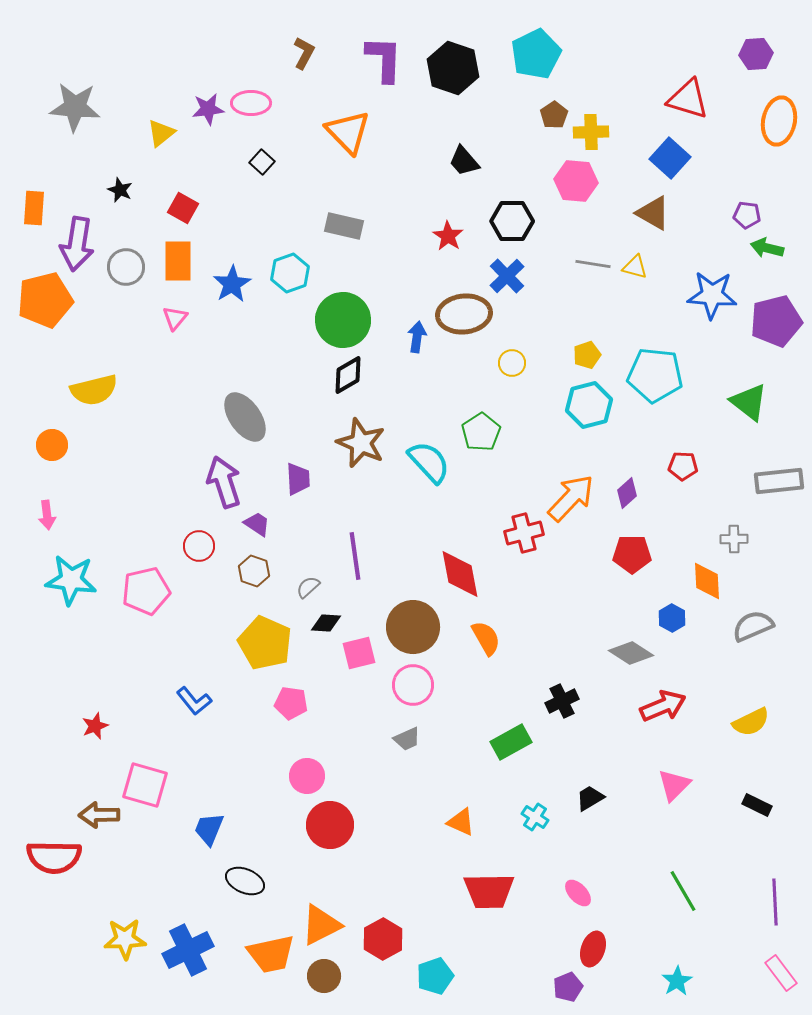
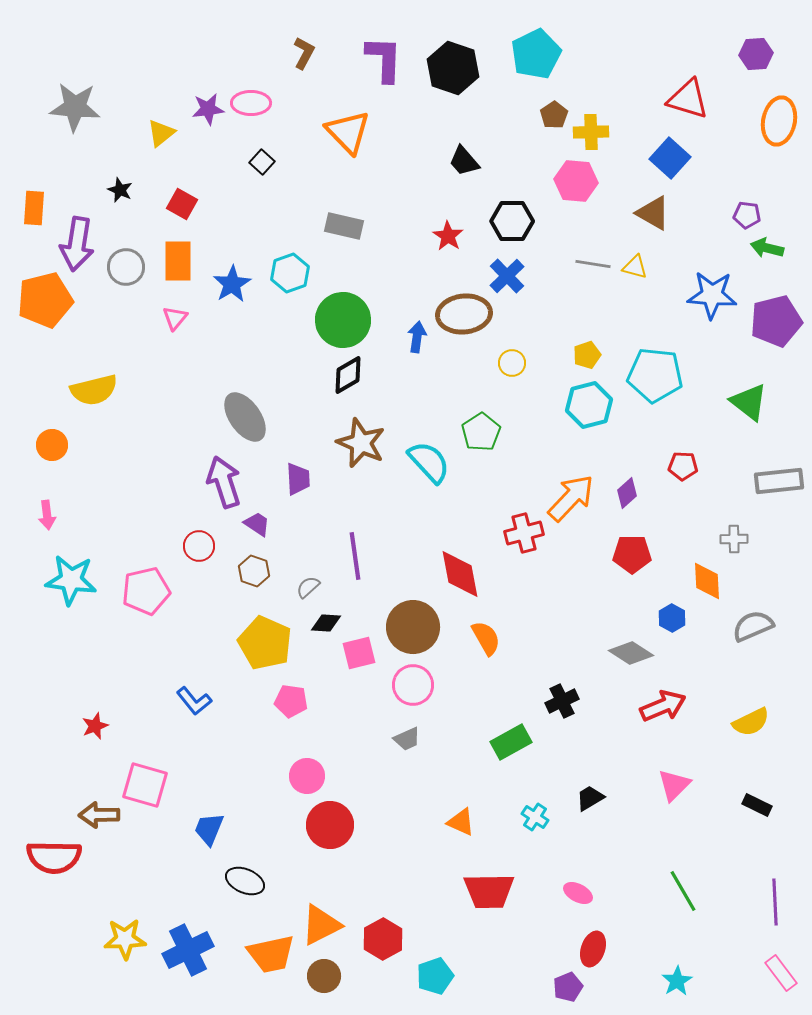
red square at (183, 208): moved 1 px left, 4 px up
pink pentagon at (291, 703): moved 2 px up
pink ellipse at (578, 893): rotated 20 degrees counterclockwise
